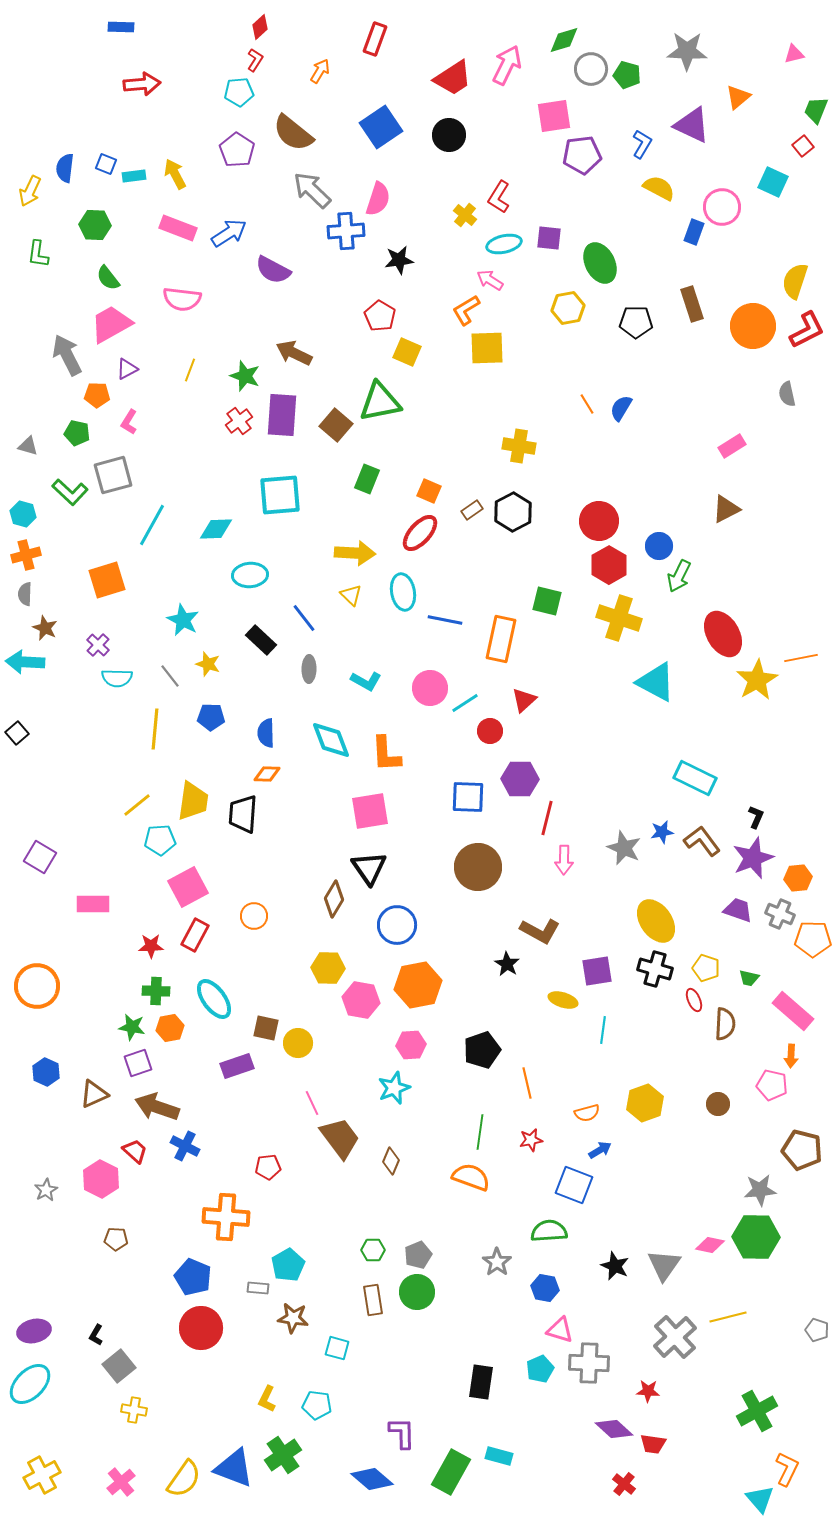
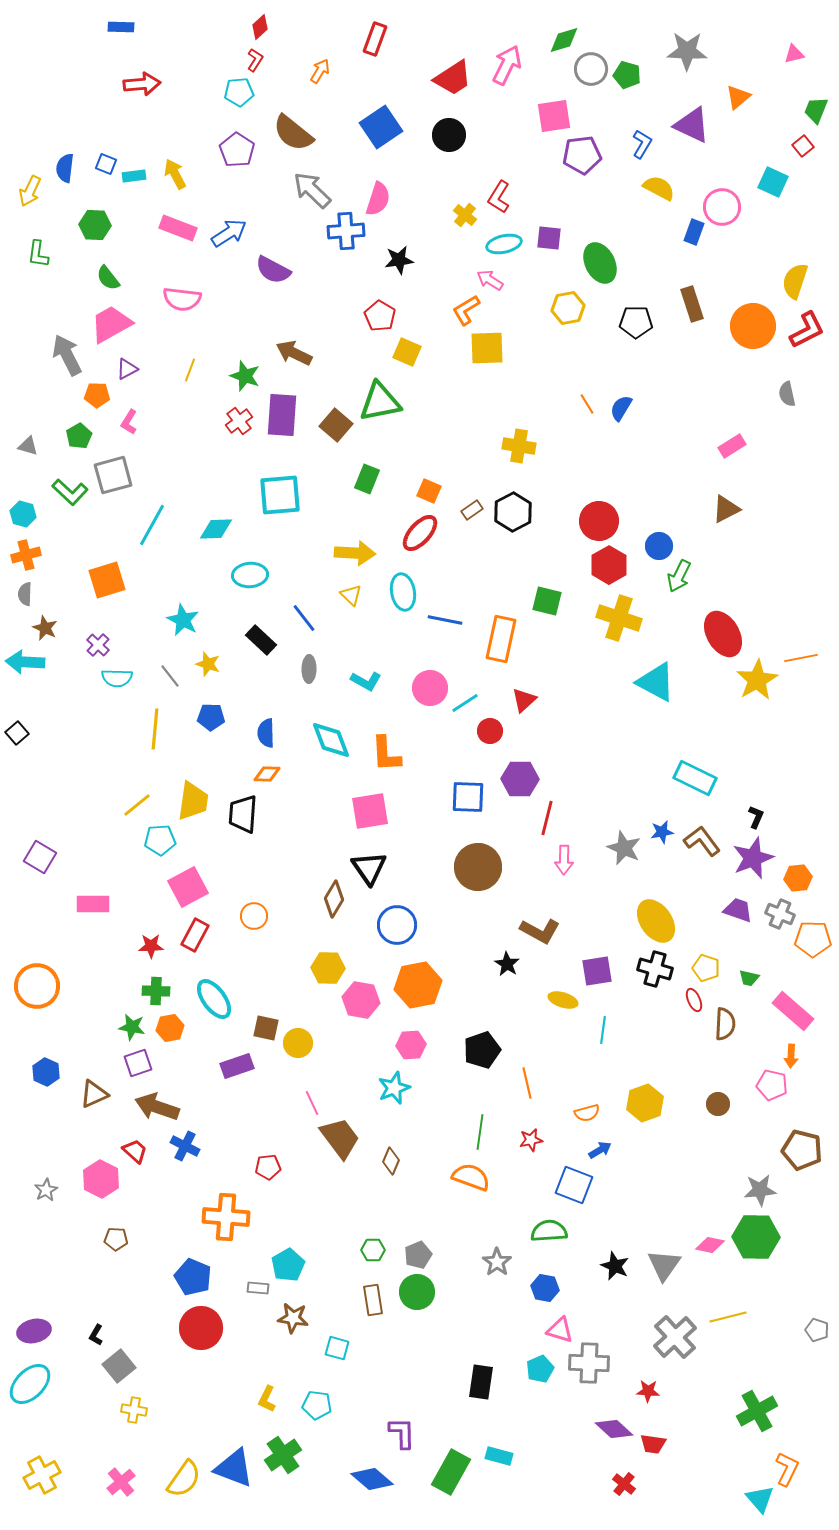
green pentagon at (77, 433): moved 2 px right, 3 px down; rotated 30 degrees clockwise
